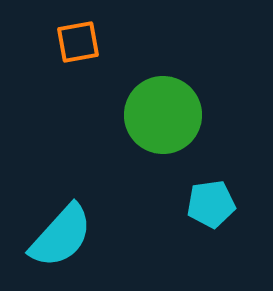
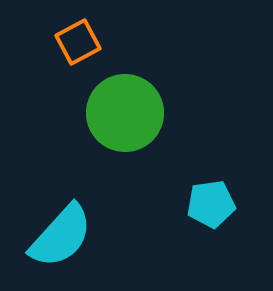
orange square: rotated 18 degrees counterclockwise
green circle: moved 38 px left, 2 px up
